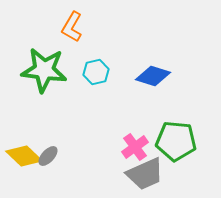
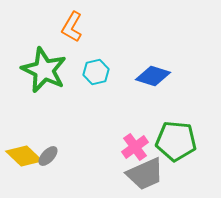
green star: rotated 18 degrees clockwise
